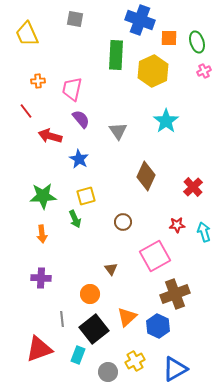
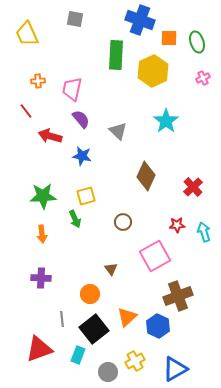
pink cross: moved 1 px left, 7 px down
gray triangle: rotated 12 degrees counterclockwise
blue star: moved 3 px right, 3 px up; rotated 18 degrees counterclockwise
brown cross: moved 3 px right, 2 px down
